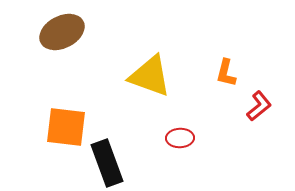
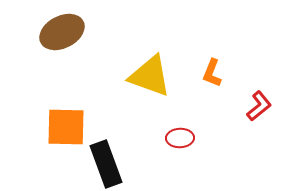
orange L-shape: moved 14 px left; rotated 8 degrees clockwise
orange square: rotated 6 degrees counterclockwise
black rectangle: moved 1 px left, 1 px down
